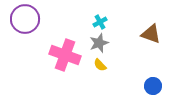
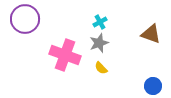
yellow semicircle: moved 1 px right, 3 px down
